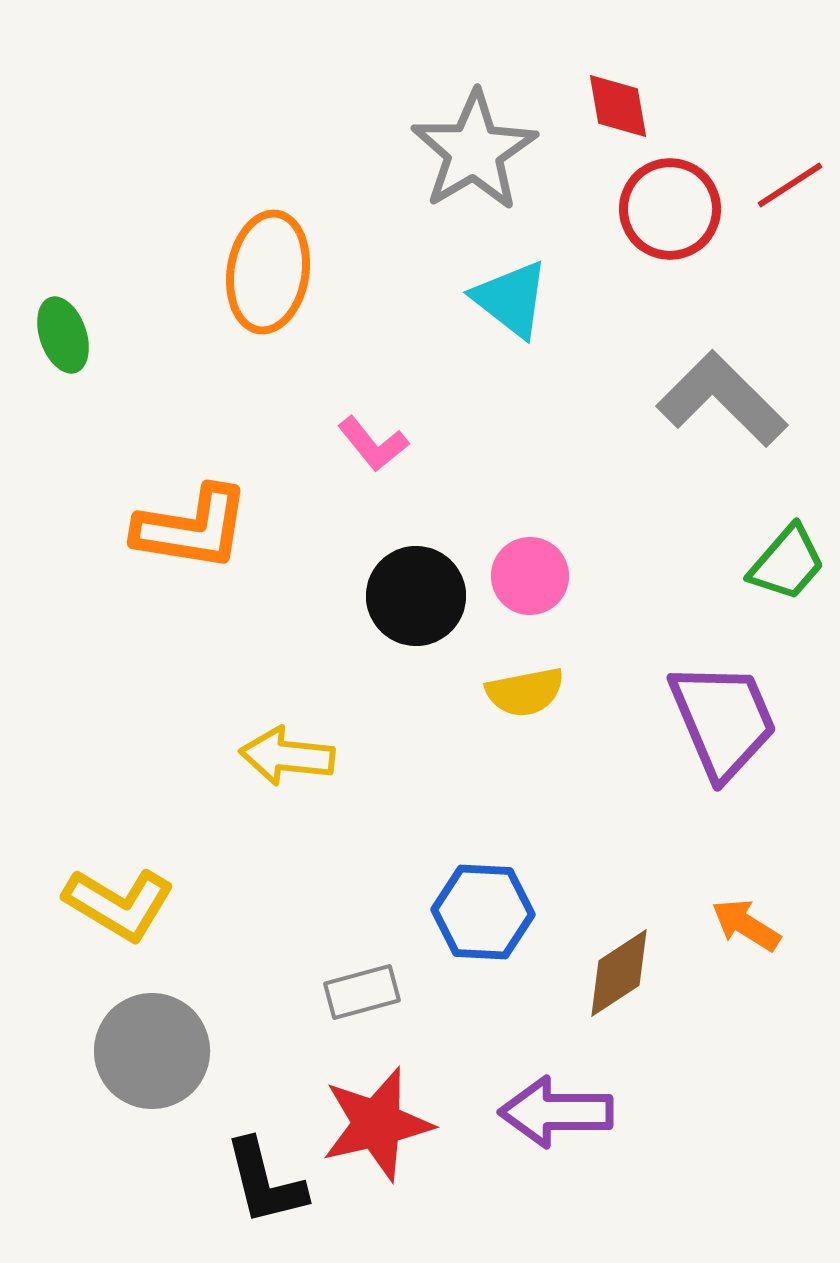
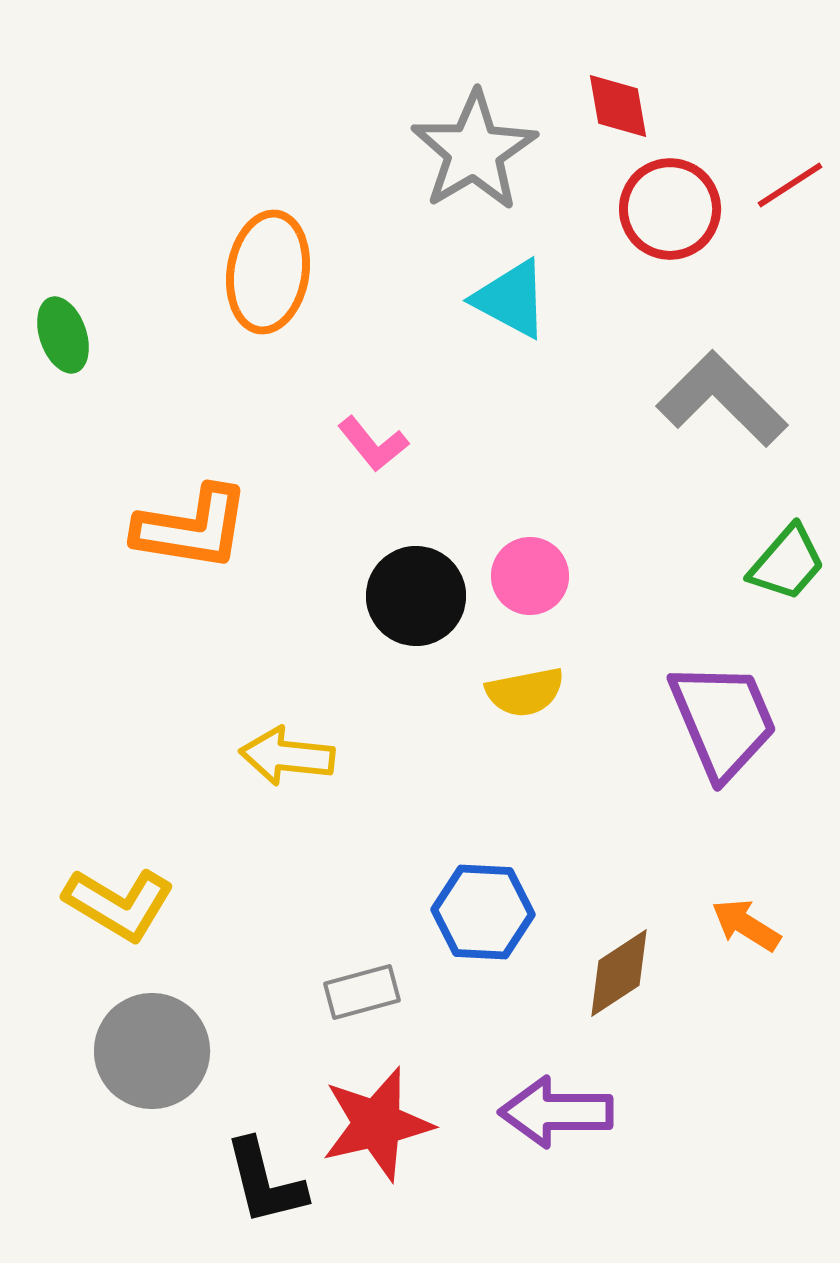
cyan triangle: rotated 10 degrees counterclockwise
